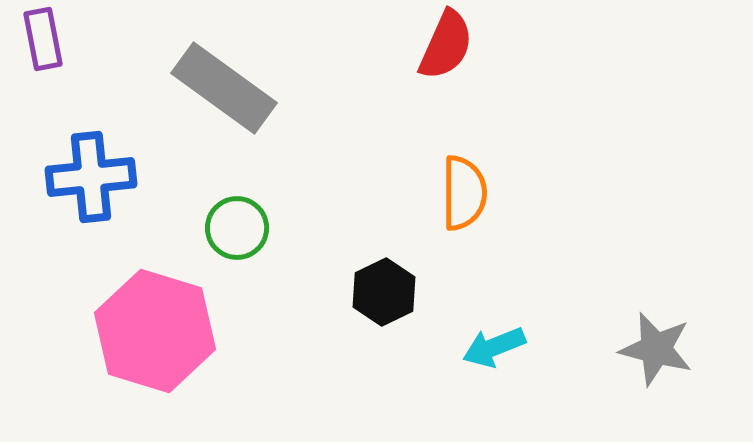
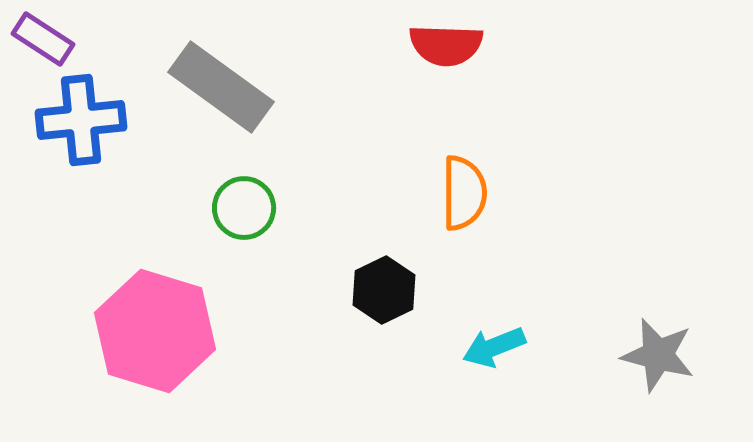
purple rectangle: rotated 46 degrees counterclockwise
red semicircle: rotated 68 degrees clockwise
gray rectangle: moved 3 px left, 1 px up
blue cross: moved 10 px left, 57 px up
green circle: moved 7 px right, 20 px up
black hexagon: moved 2 px up
gray star: moved 2 px right, 6 px down
